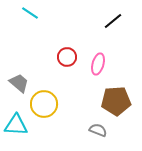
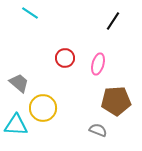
black line: rotated 18 degrees counterclockwise
red circle: moved 2 px left, 1 px down
yellow circle: moved 1 px left, 4 px down
